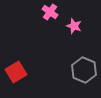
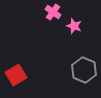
pink cross: moved 3 px right
red square: moved 3 px down
